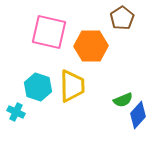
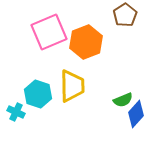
brown pentagon: moved 3 px right, 3 px up
pink square: rotated 36 degrees counterclockwise
orange hexagon: moved 5 px left, 4 px up; rotated 20 degrees counterclockwise
cyan hexagon: moved 7 px down
blue diamond: moved 2 px left, 1 px up
